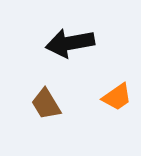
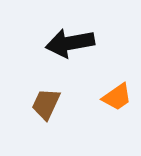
brown trapezoid: rotated 56 degrees clockwise
